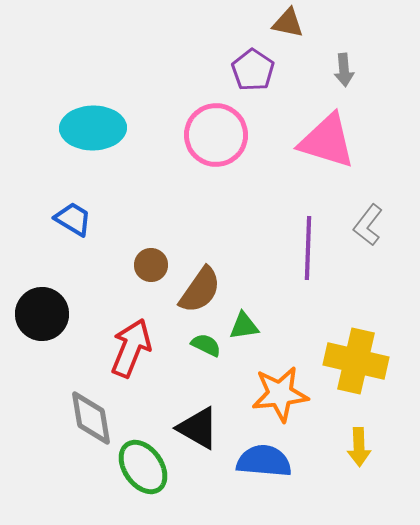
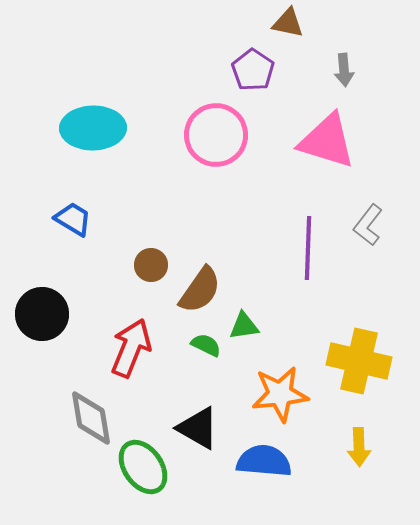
yellow cross: moved 3 px right
